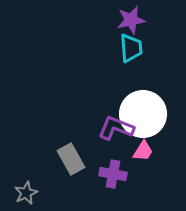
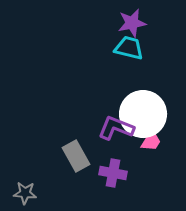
purple star: moved 1 px right, 3 px down
cyan trapezoid: moved 2 px left; rotated 72 degrees counterclockwise
pink trapezoid: moved 8 px right, 10 px up
gray rectangle: moved 5 px right, 3 px up
purple cross: moved 1 px up
gray star: moved 1 px left; rotated 30 degrees clockwise
